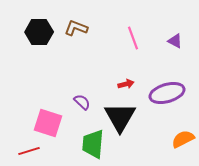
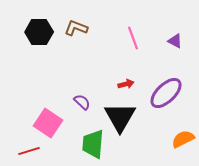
purple ellipse: moved 1 px left; rotated 28 degrees counterclockwise
pink square: rotated 16 degrees clockwise
